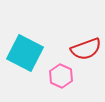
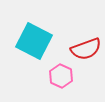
cyan square: moved 9 px right, 12 px up
